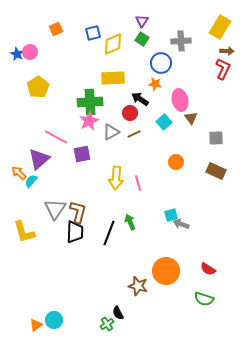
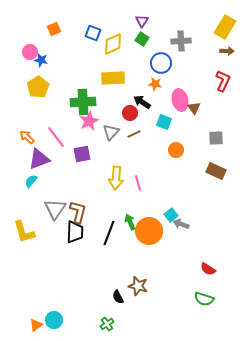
yellow rectangle at (220, 27): moved 5 px right
orange square at (56, 29): moved 2 px left
blue square at (93, 33): rotated 35 degrees clockwise
blue star at (17, 54): moved 24 px right, 6 px down; rotated 16 degrees counterclockwise
red L-shape at (223, 69): moved 12 px down
black arrow at (140, 99): moved 2 px right, 3 px down
green cross at (90, 102): moved 7 px left
brown triangle at (191, 118): moved 3 px right, 10 px up
cyan square at (164, 122): rotated 28 degrees counterclockwise
gray triangle at (111, 132): rotated 18 degrees counterclockwise
pink line at (56, 137): rotated 25 degrees clockwise
purple triangle at (39, 159): rotated 20 degrees clockwise
orange circle at (176, 162): moved 12 px up
orange arrow at (19, 173): moved 8 px right, 36 px up
cyan square at (171, 215): rotated 24 degrees counterclockwise
orange circle at (166, 271): moved 17 px left, 40 px up
black semicircle at (118, 313): moved 16 px up
